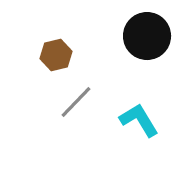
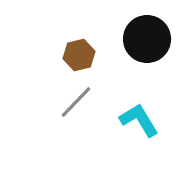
black circle: moved 3 px down
brown hexagon: moved 23 px right
